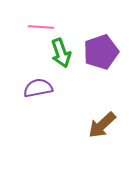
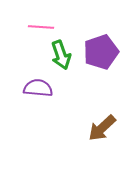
green arrow: moved 2 px down
purple semicircle: rotated 16 degrees clockwise
brown arrow: moved 3 px down
